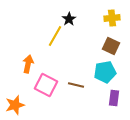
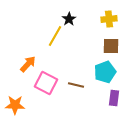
yellow cross: moved 3 px left, 1 px down
brown square: rotated 24 degrees counterclockwise
orange arrow: rotated 30 degrees clockwise
cyan pentagon: rotated 10 degrees counterclockwise
pink square: moved 2 px up
orange star: rotated 18 degrees clockwise
